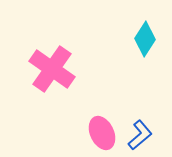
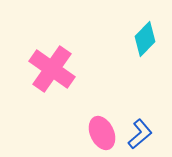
cyan diamond: rotated 12 degrees clockwise
blue L-shape: moved 1 px up
